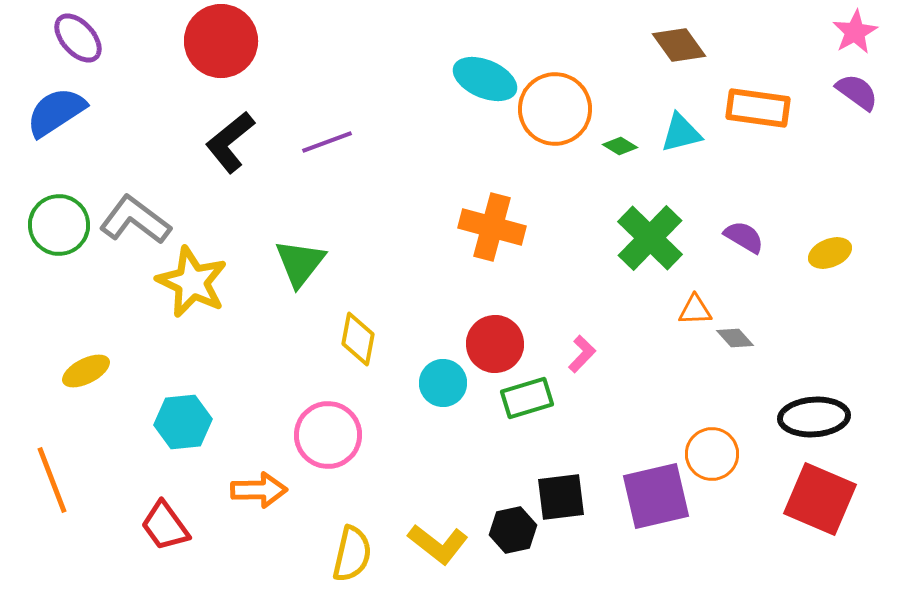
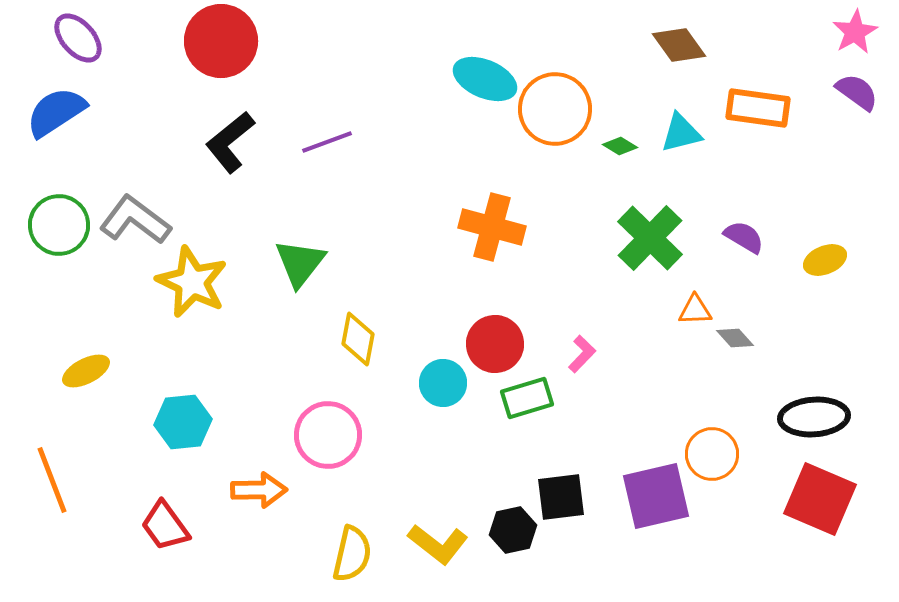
yellow ellipse at (830, 253): moved 5 px left, 7 px down
